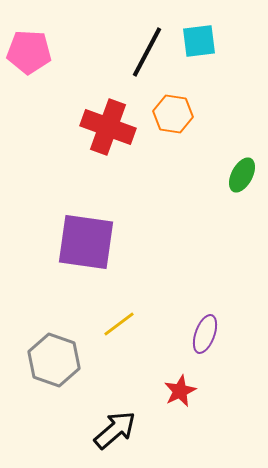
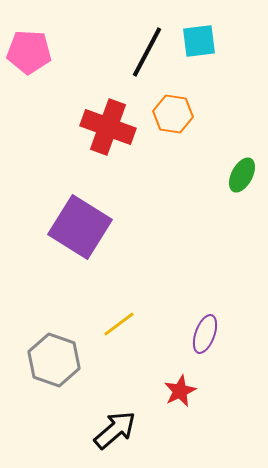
purple square: moved 6 px left, 15 px up; rotated 24 degrees clockwise
